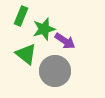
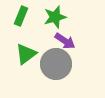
green star: moved 11 px right, 12 px up
green triangle: rotated 45 degrees clockwise
gray circle: moved 1 px right, 7 px up
